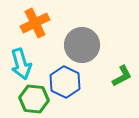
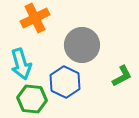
orange cross: moved 5 px up
green hexagon: moved 2 px left
